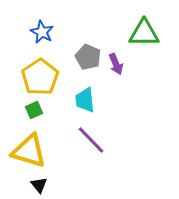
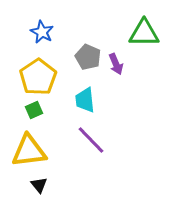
yellow pentagon: moved 2 px left
yellow triangle: rotated 24 degrees counterclockwise
